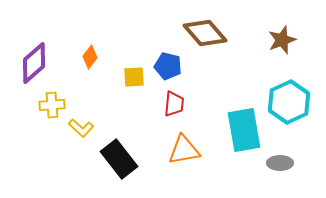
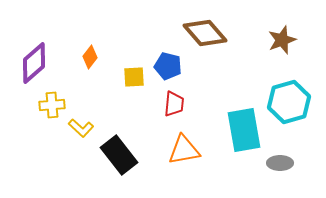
cyan hexagon: rotated 9 degrees clockwise
black rectangle: moved 4 px up
